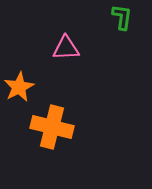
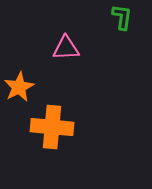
orange cross: rotated 9 degrees counterclockwise
